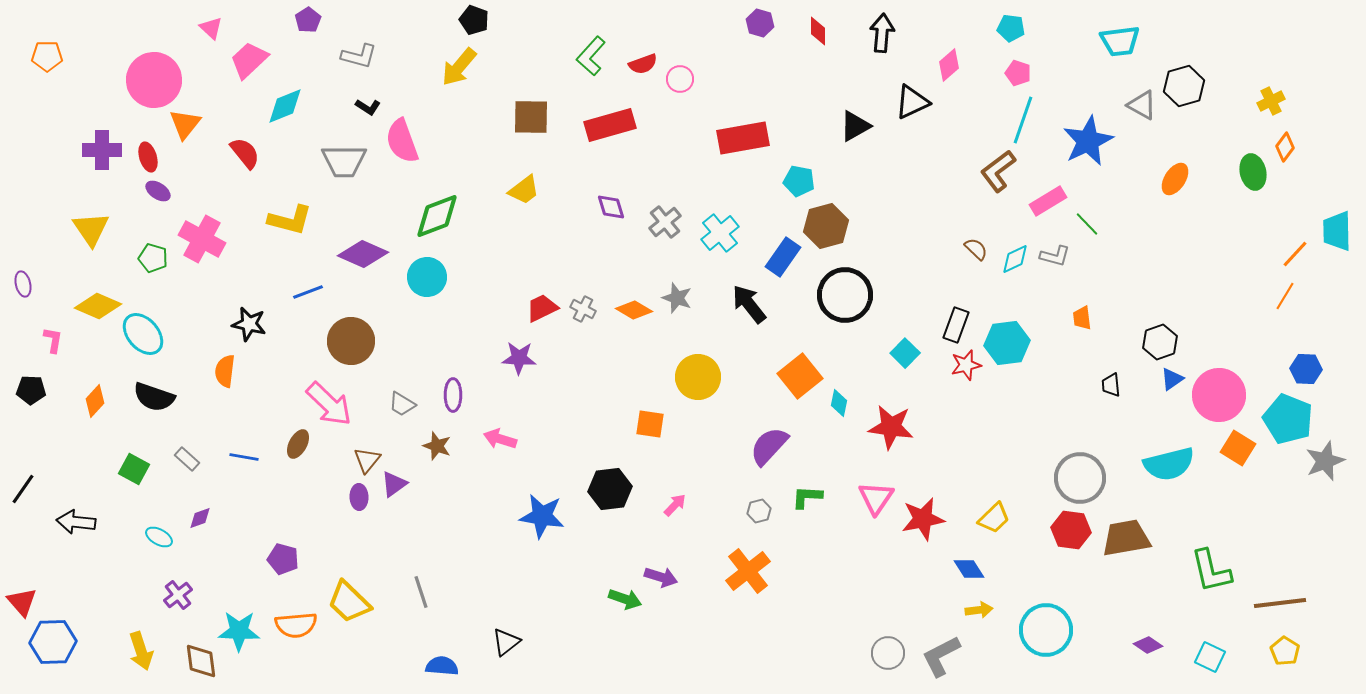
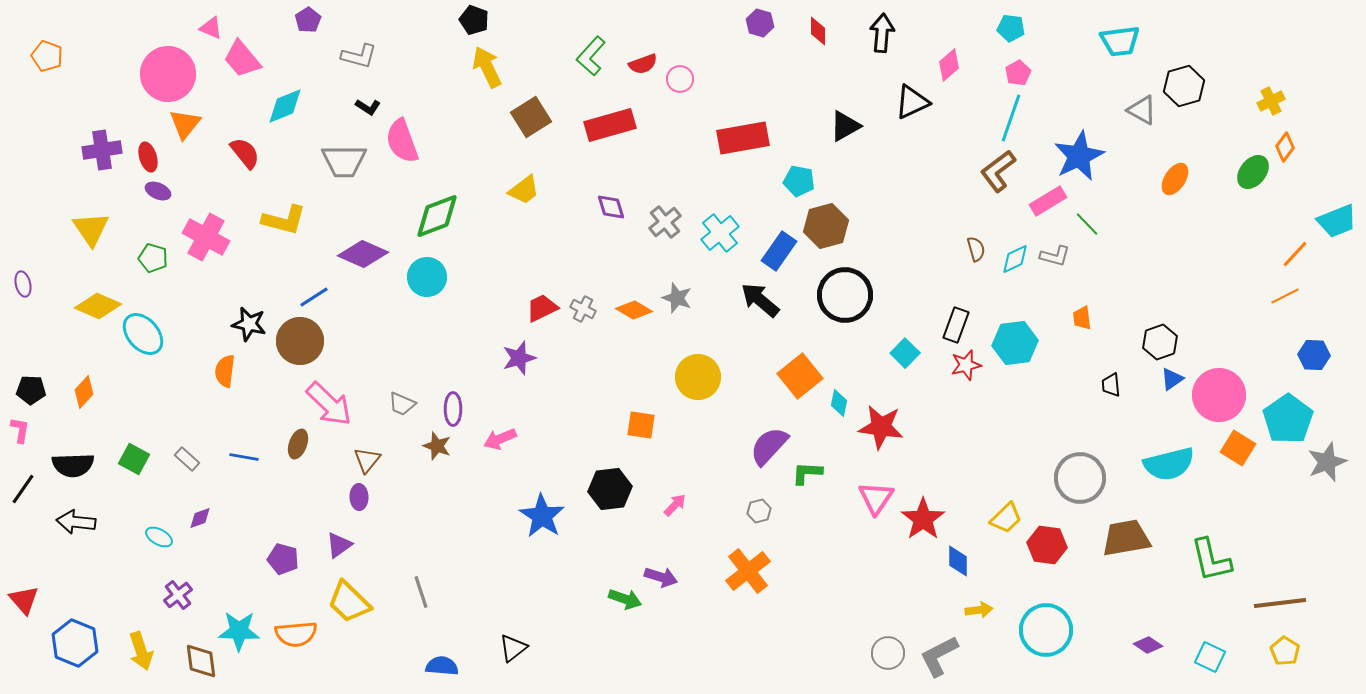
pink triangle at (211, 28): rotated 20 degrees counterclockwise
orange pentagon at (47, 56): rotated 20 degrees clockwise
pink trapezoid at (249, 60): moved 7 px left, 1 px up; rotated 87 degrees counterclockwise
yellow arrow at (459, 67): moved 28 px right; rotated 114 degrees clockwise
pink pentagon at (1018, 73): rotated 25 degrees clockwise
pink circle at (154, 80): moved 14 px right, 6 px up
gray triangle at (1142, 105): moved 5 px down
brown square at (531, 117): rotated 33 degrees counterclockwise
cyan line at (1023, 120): moved 12 px left, 2 px up
black triangle at (855, 126): moved 10 px left
blue star at (1088, 141): moved 9 px left, 15 px down
purple cross at (102, 150): rotated 9 degrees counterclockwise
green ellipse at (1253, 172): rotated 52 degrees clockwise
purple ellipse at (158, 191): rotated 10 degrees counterclockwise
yellow L-shape at (290, 220): moved 6 px left
cyan trapezoid at (1337, 231): moved 10 px up; rotated 111 degrees counterclockwise
pink cross at (202, 239): moved 4 px right, 2 px up
brown semicircle at (976, 249): rotated 30 degrees clockwise
blue rectangle at (783, 257): moved 4 px left, 6 px up
blue line at (308, 292): moved 6 px right, 5 px down; rotated 12 degrees counterclockwise
orange line at (1285, 296): rotated 32 degrees clockwise
black arrow at (749, 304): moved 11 px right, 4 px up; rotated 12 degrees counterclockwise
pink L-shape at (53, 340): moved 33 px left, 90 px down
brown circle at (351, 341): moved 51 px left
cyan hexagon at (1007, 343): moved 8 px right
purple star at (519, 358): rotated 20 degrees counterclockwise
blue hexagon at (1306, 369): moved 8 px right, 14 px up
purple ellipse at (453, 395): moved 14 px down
black semicircle at (154, 397): moved 81 px left, 68 px down; rotated 21 degrees counterclockwise
orange diamond at (95, 401): moved 11 px left, 9 px up
gray trapezoid at (402, 404): rotated 8 degrees counterclockwise
cyan pentagon at (1288, 419): rotated 15 degrees clockwise
orange square at (650, 424): moved 9 px left, 1 px down
red star at (891, 427): moved 10 px left
pink arrow at (500, 439): rotated 40 degrees counterclockwise
brown ellipse at (298, 444): rotated 8 degrees counterclockwise
gray star at (1325, 461): moved 2 px right, 1 px down
green square at (134, 469): moved 10 px up
purple triangle at (394, 484): moved 55 px left, 61 px down
green L-shape at (807, 497): moved 24 px up
blue star at (542, 516): rotated 24 degrees clockwise
yellow trapezoid at (994, 518): moved 12 px right
red star at (923, 519): rotated 24 degrees counterclockwise
red hexagon at (1071, 530): moved 24 px left, 15 px down
blue diamond at (969, 569): moved 11 px left, 8 px up; rotated 32 degrees clockwise
green L-shape at (1211, 571): moved 11 px up
red triangle at (22, 602): moved 2 px right, 2 px up
orange semicircle at (296, 625): moved 9 px down
blue hexagon at (53, 642): moved 22 px right, 1 px down; rotated 24 degrees clockwise
black triangle at (506, 642): moved 7 px right, 6 px down
gray L-shape at (941, 656): moved 2 px left
